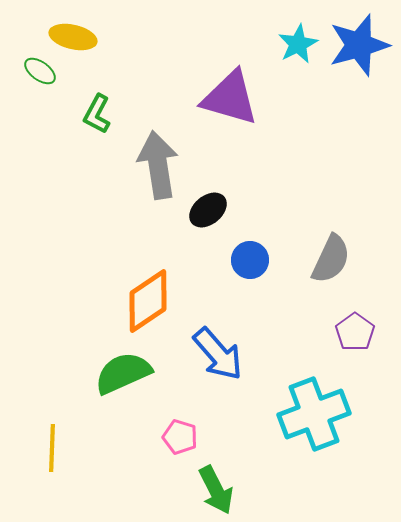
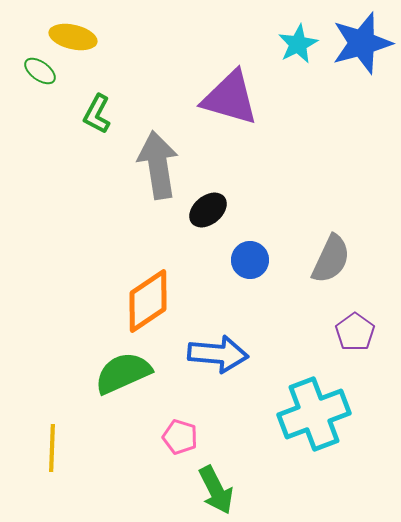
blue star: moved 3 px right, 2 px up
blue arrow: rotated 44 degrees counterclockwise
